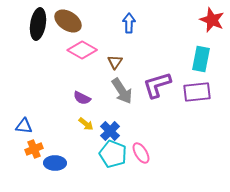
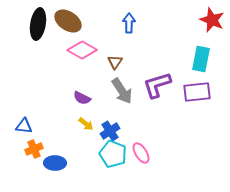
blue cross: rotated 12 degrees clockwise
